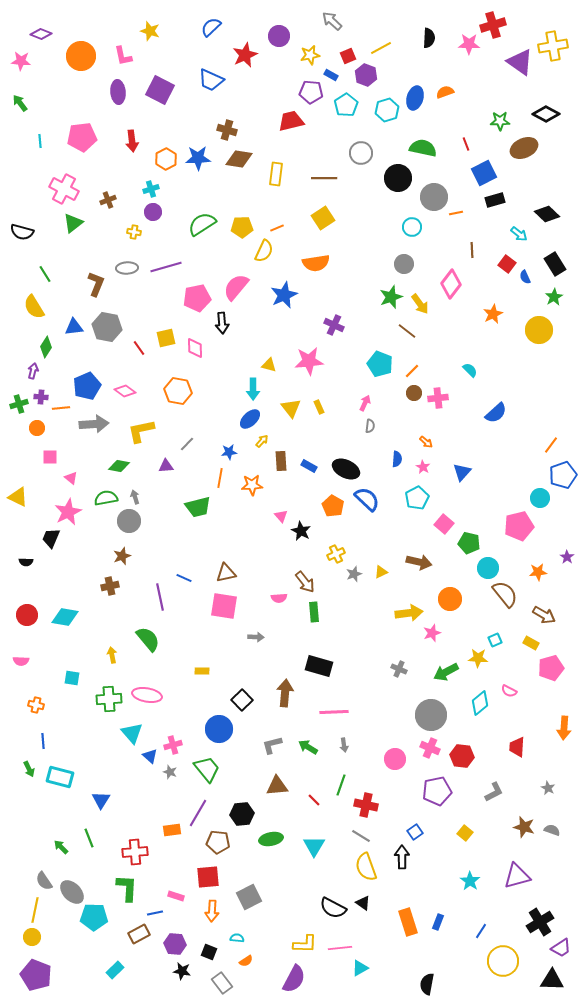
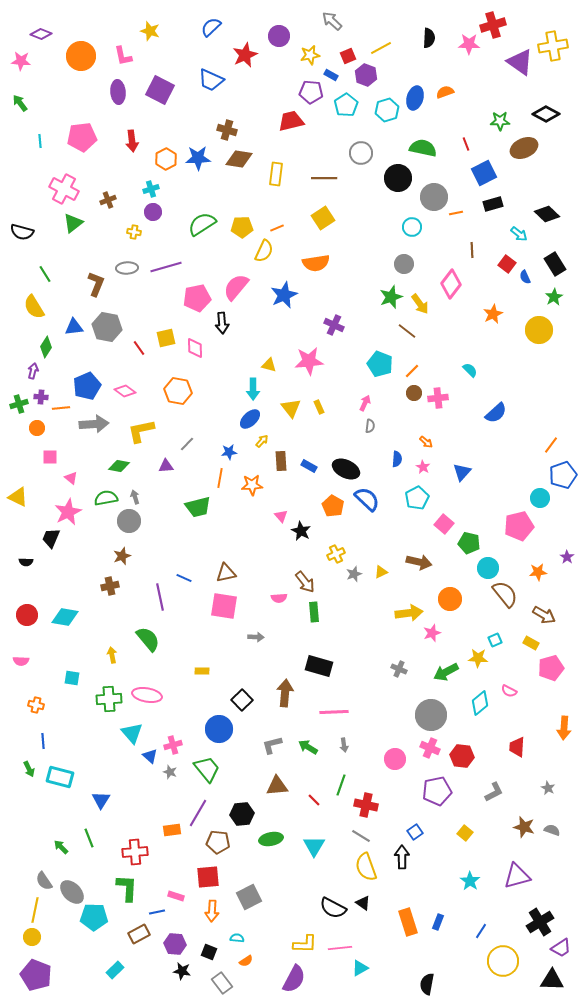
black rectangle at (495, 200): moved 2 px left, 4 px down
blue line at (155, 913): moved 2 px right, 1 px up
